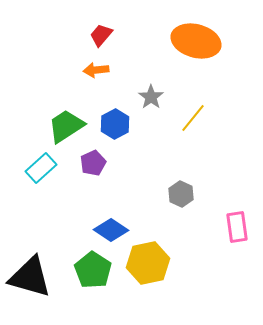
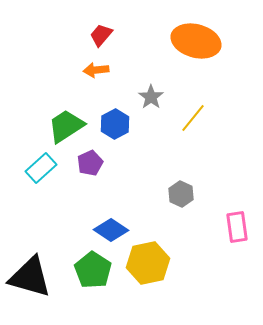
purple pentagon: moved 3 px left
